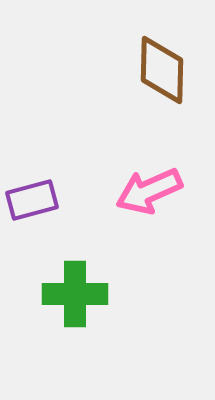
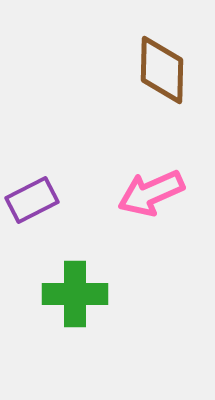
pink arrow: moved 2 px right, 2 px down
purple rectangle: rotated 12 degrees counterclockwise
